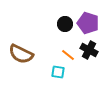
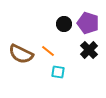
black circle: moved 1 px left
black cross: rotated 18 degrees clockwise
orange line: moved 20 px left, 4 px up
